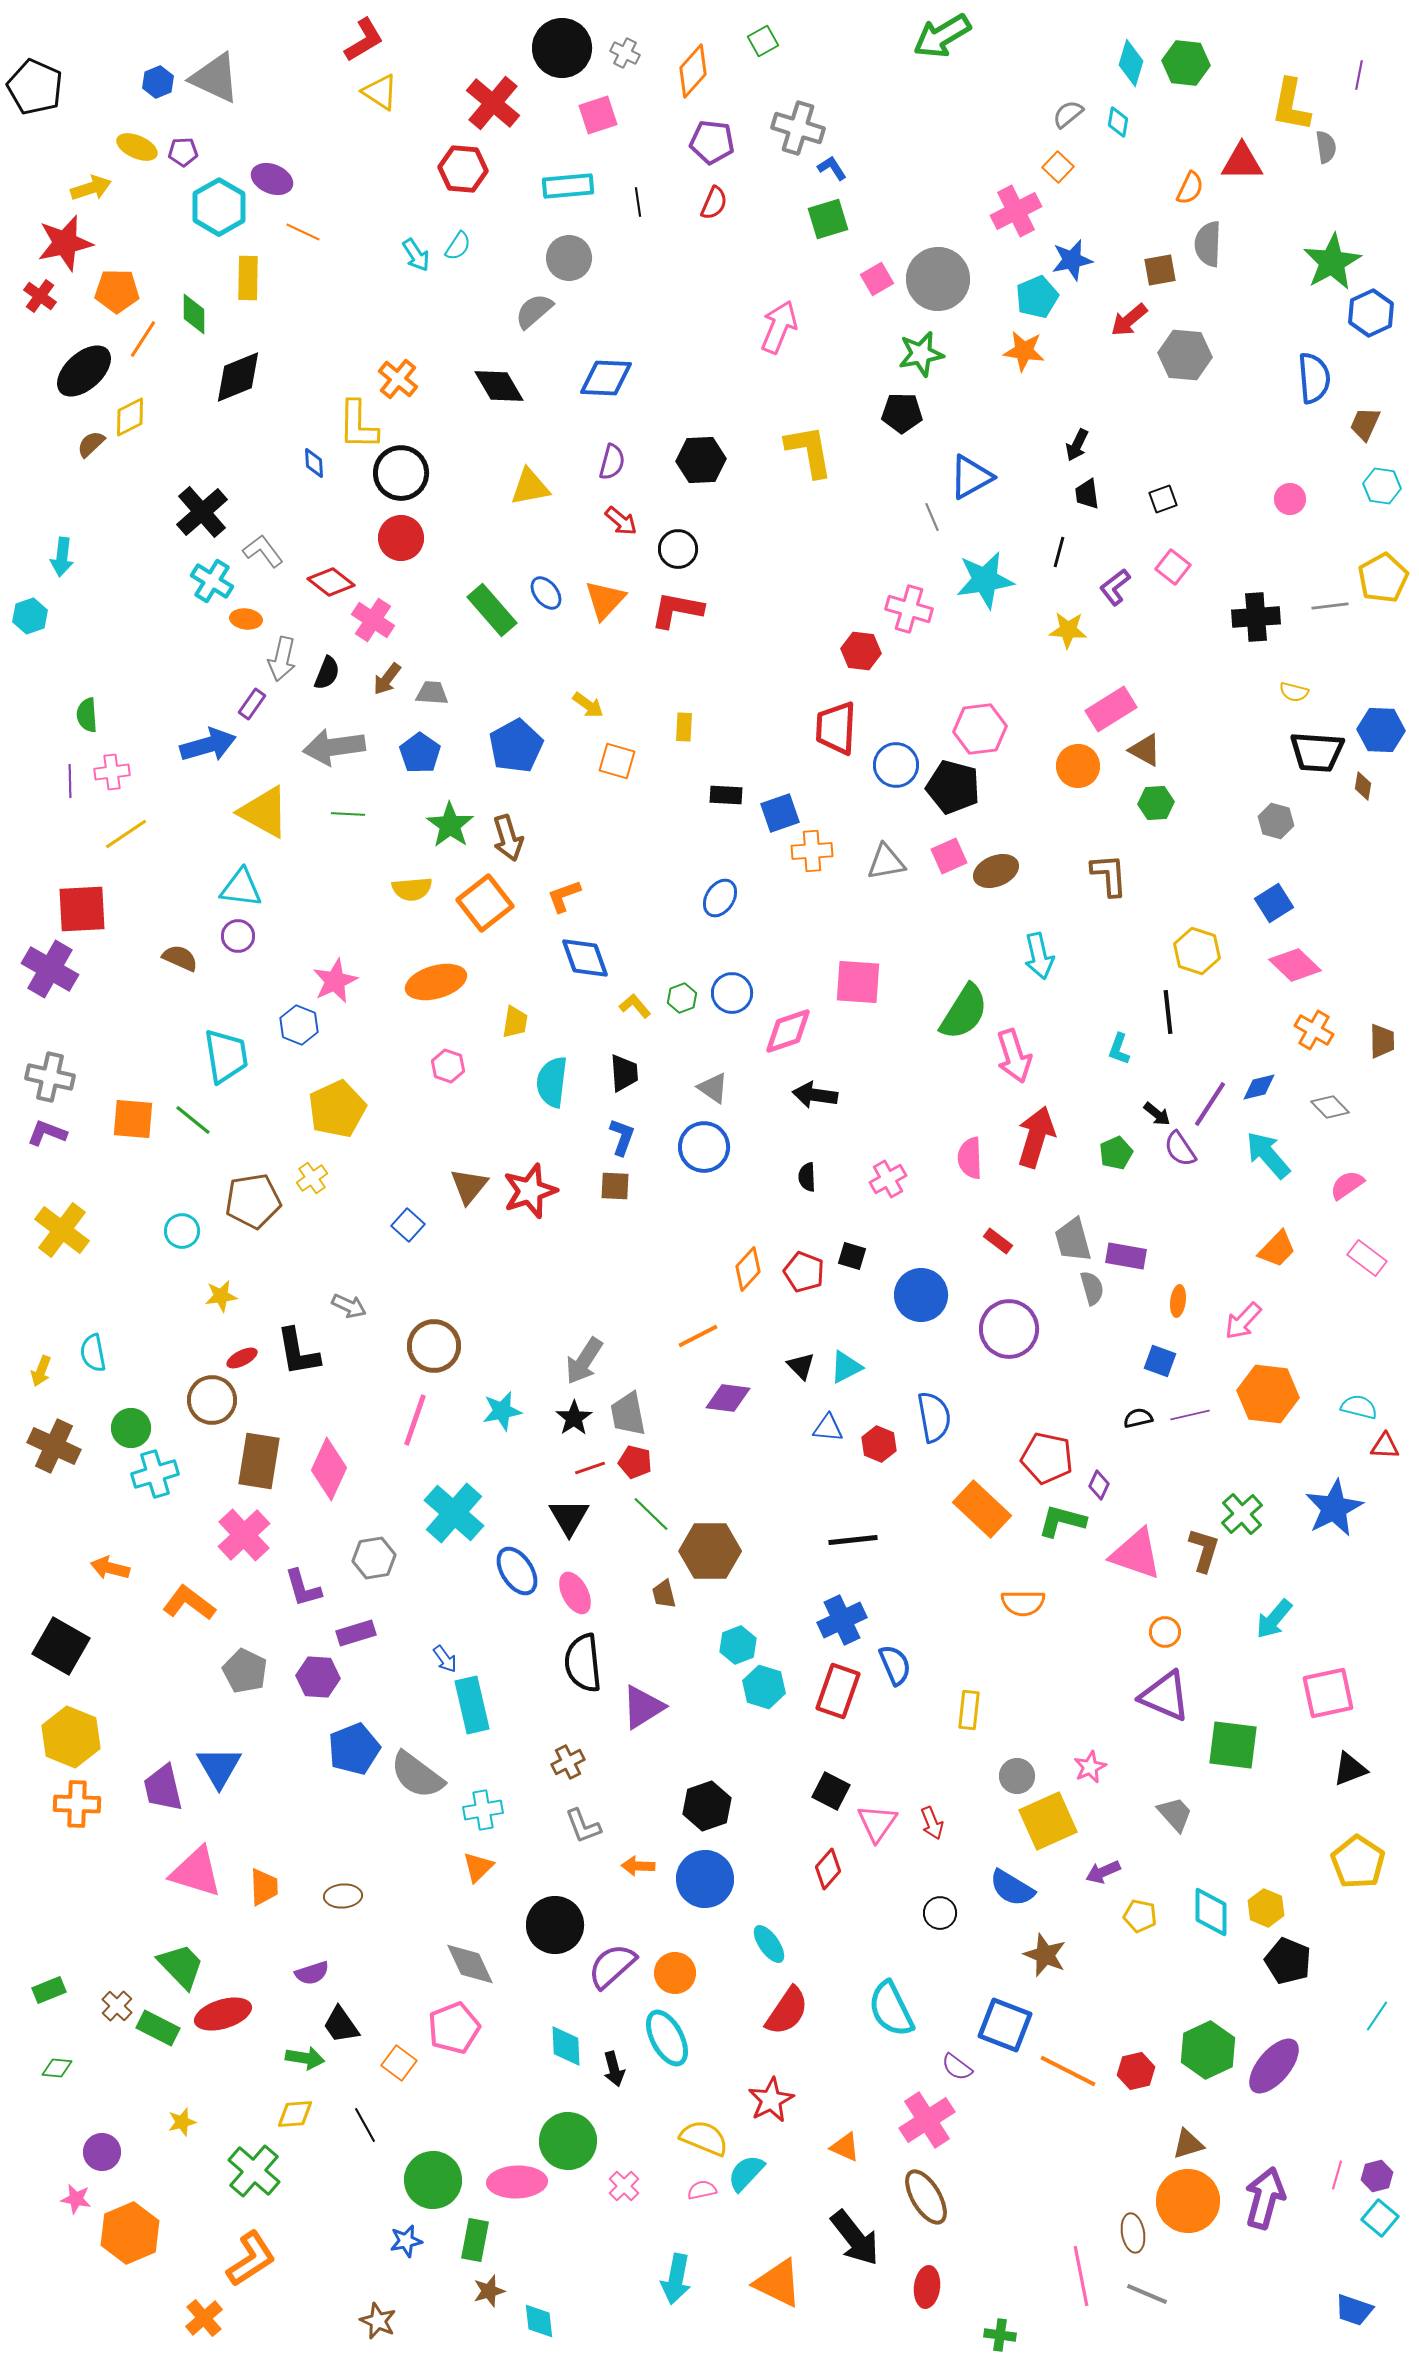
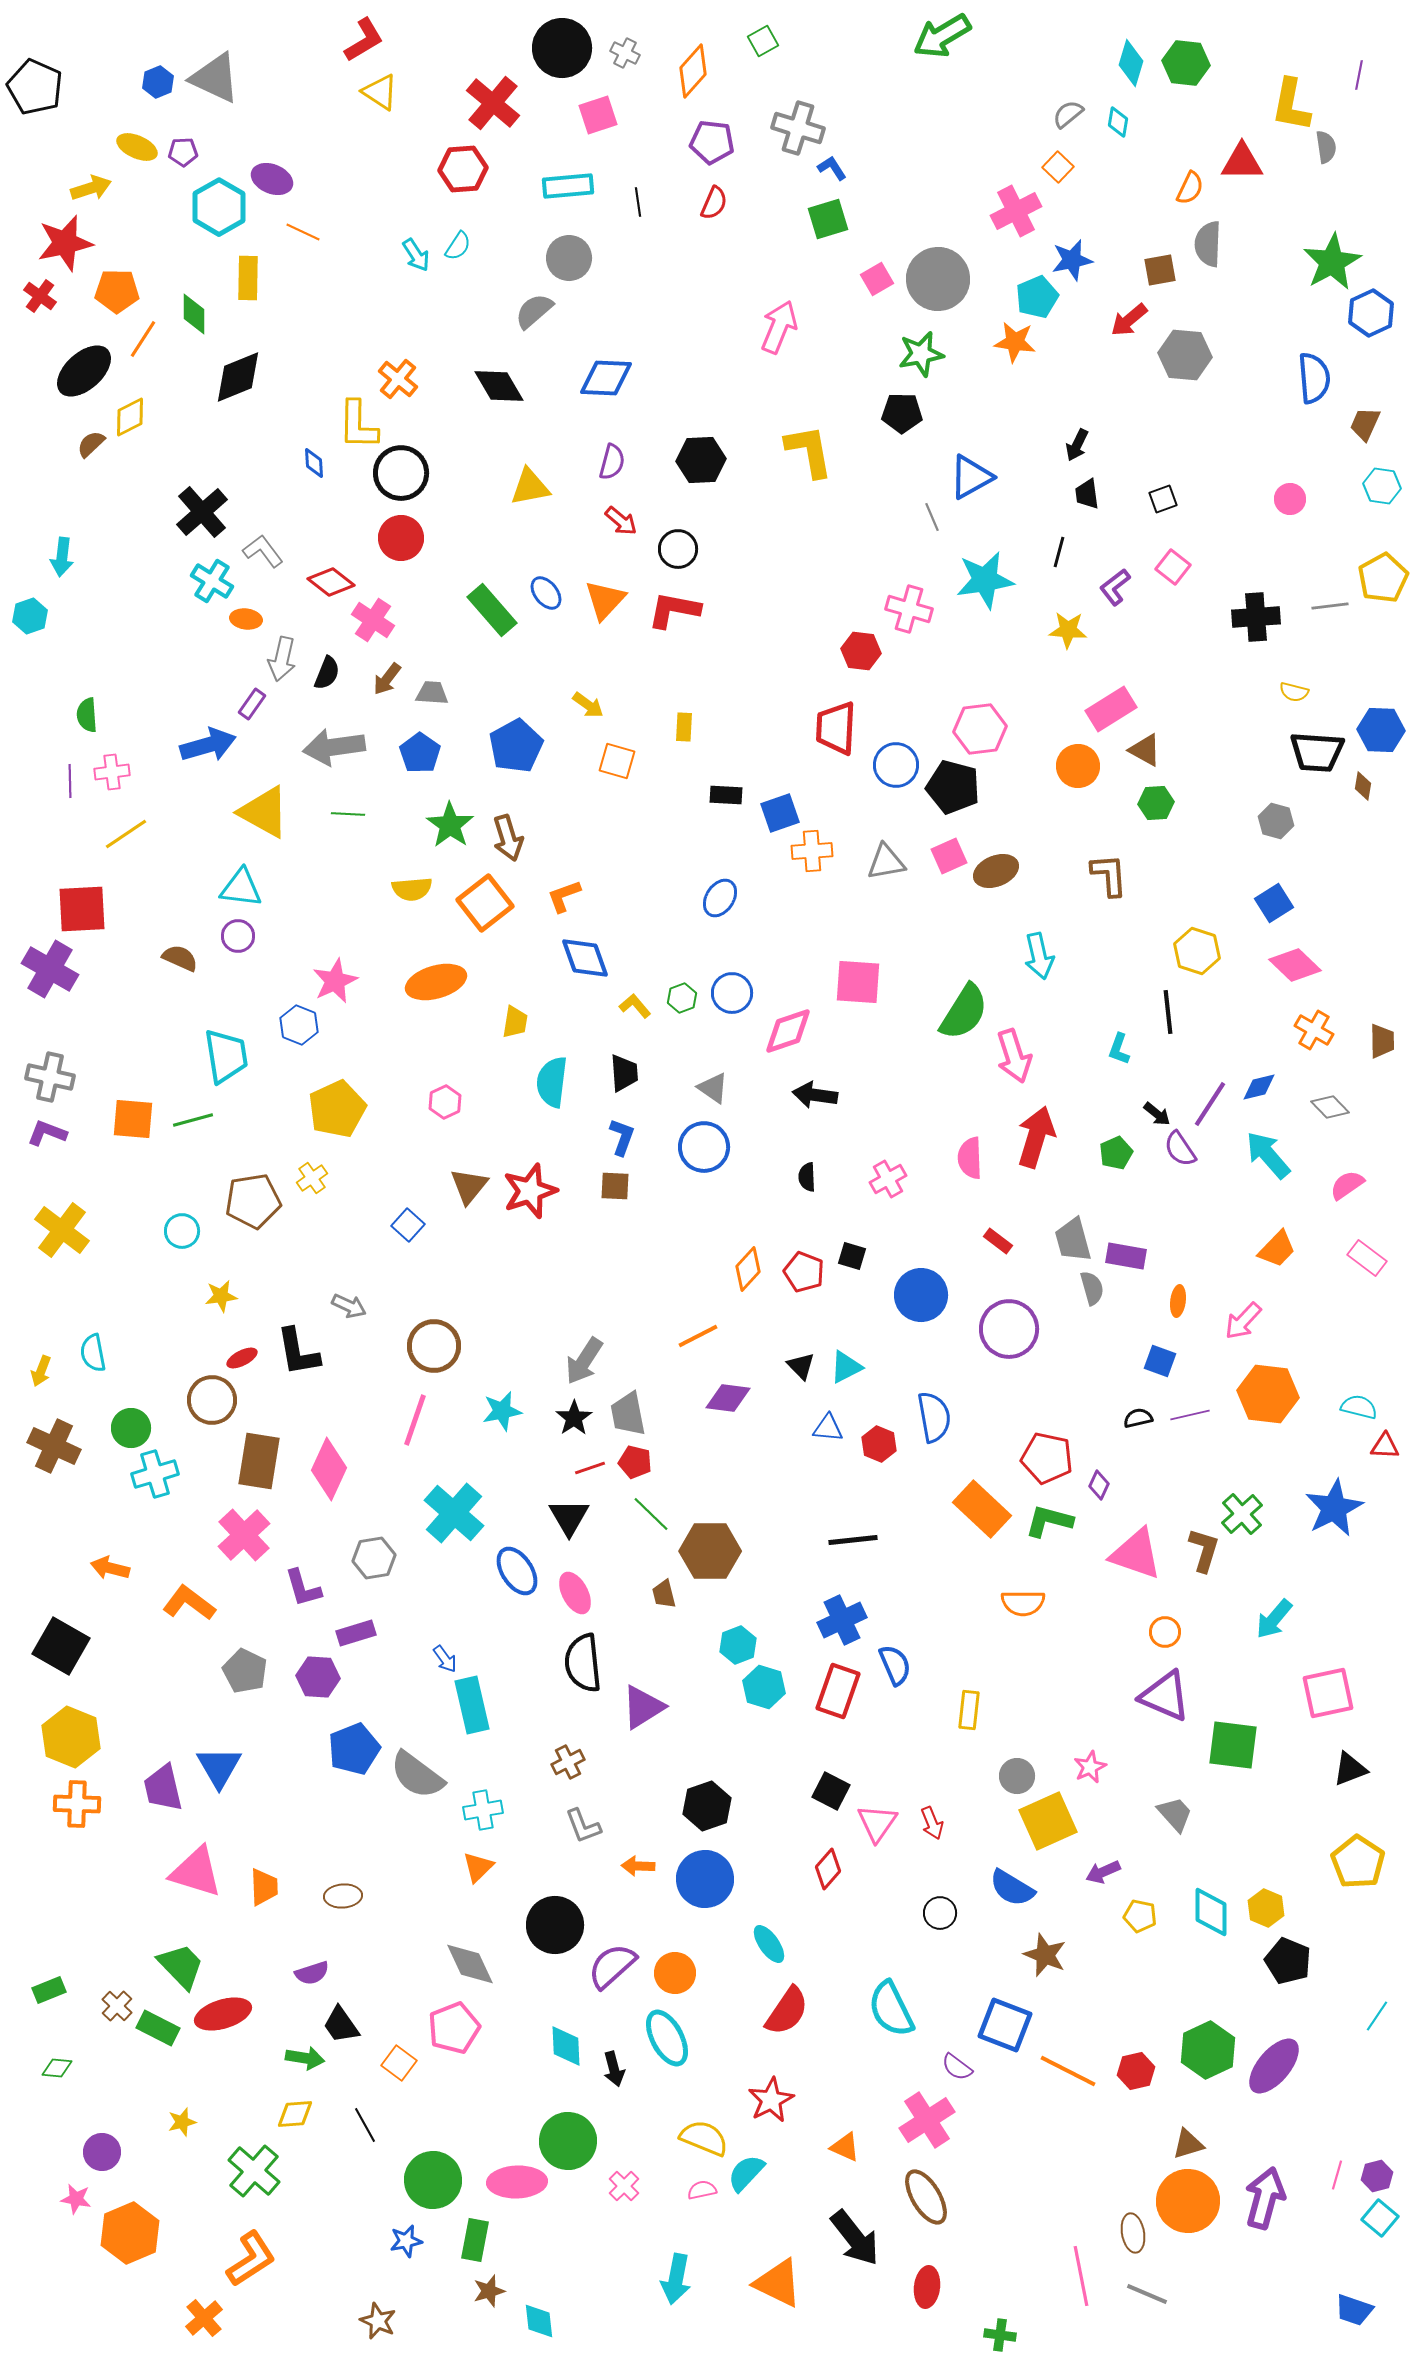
red hexagon at (463, 169): rotated 9 degrees counterclockwise
orange star at (1024, 351): moved 9 px left, 9 px up
red L-shape at (677, 610): moved 3 px left
pink hexagon at (448, 1066): moved 3 px left, 36 px down; rotated 16 degrees clockwise
green line at (193, 1120): rotated 54 degrees counterclockwise
green L-shape at (1062, 1521): moved 13 px left
